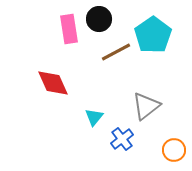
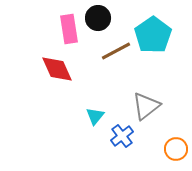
black circle: moved 1 px left, 1 px up
brown line: moved 1 px up
red diamond: moved 4 px right, 14 px up
cyan triangle: moved 1 px right, 1 px up
blue cross: moved 3 px up
orange circle: moved 2 px right, 1 px up
